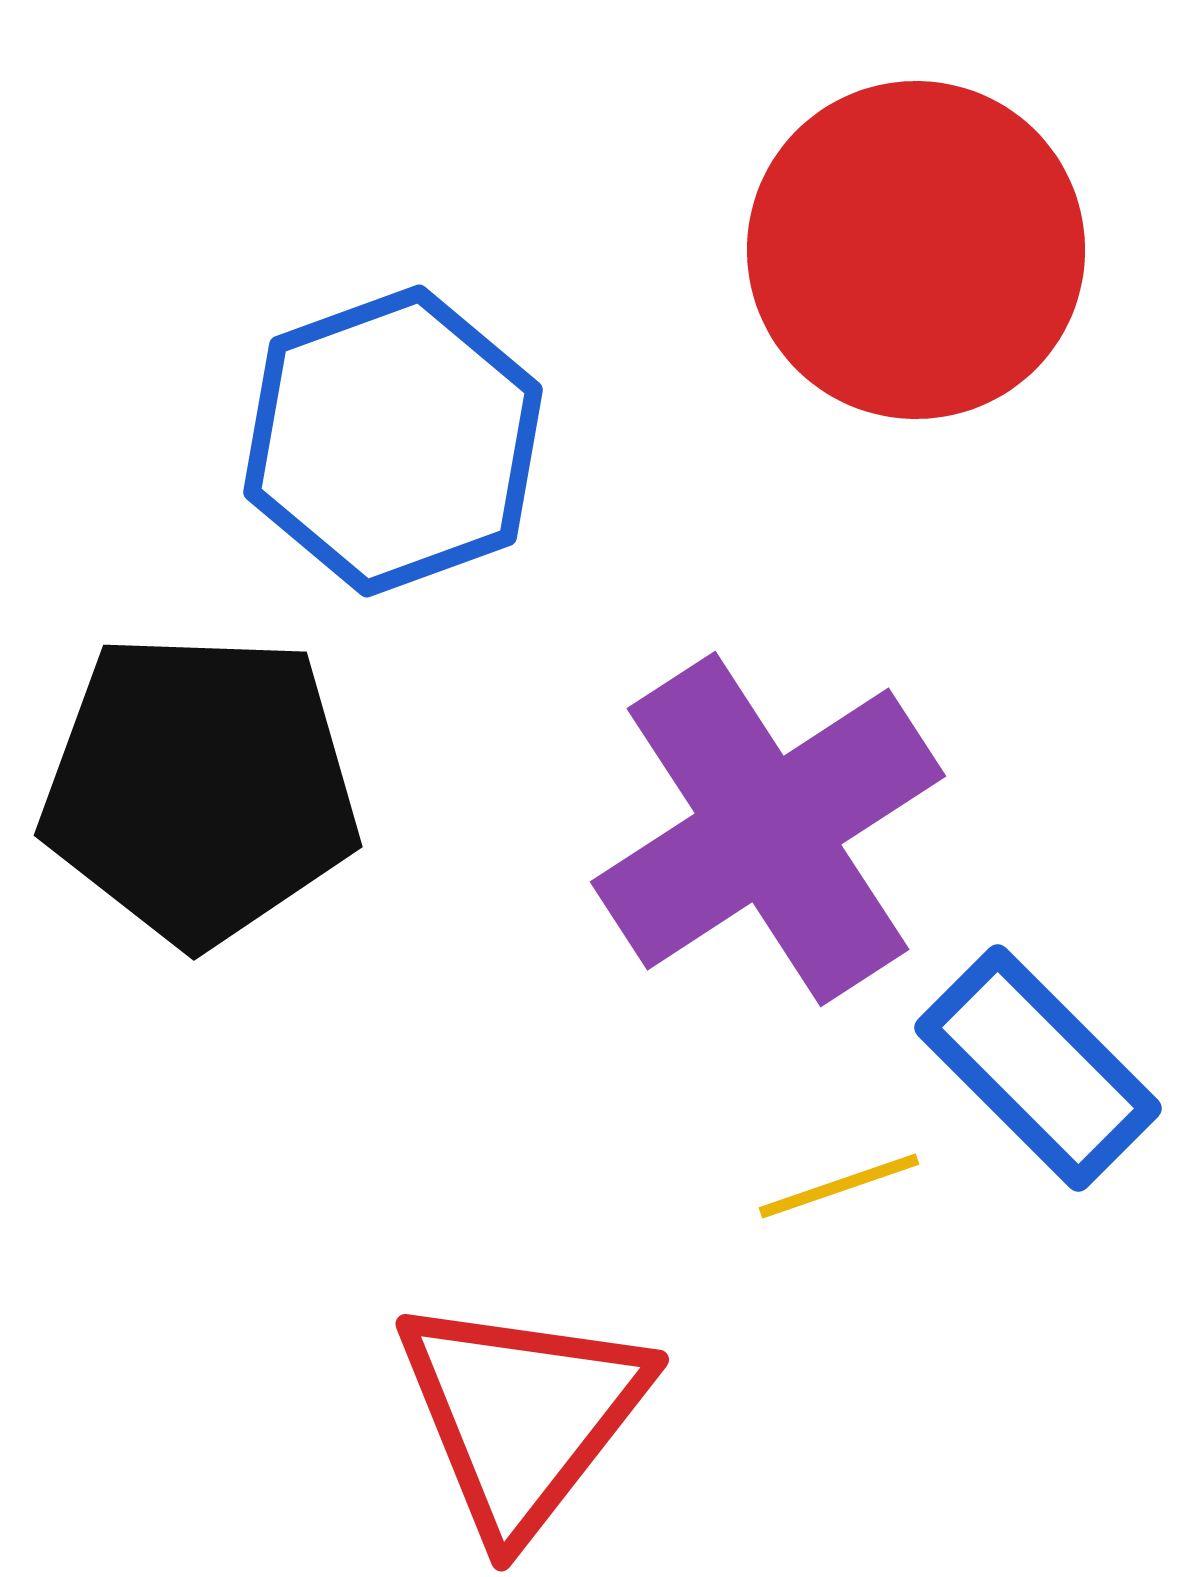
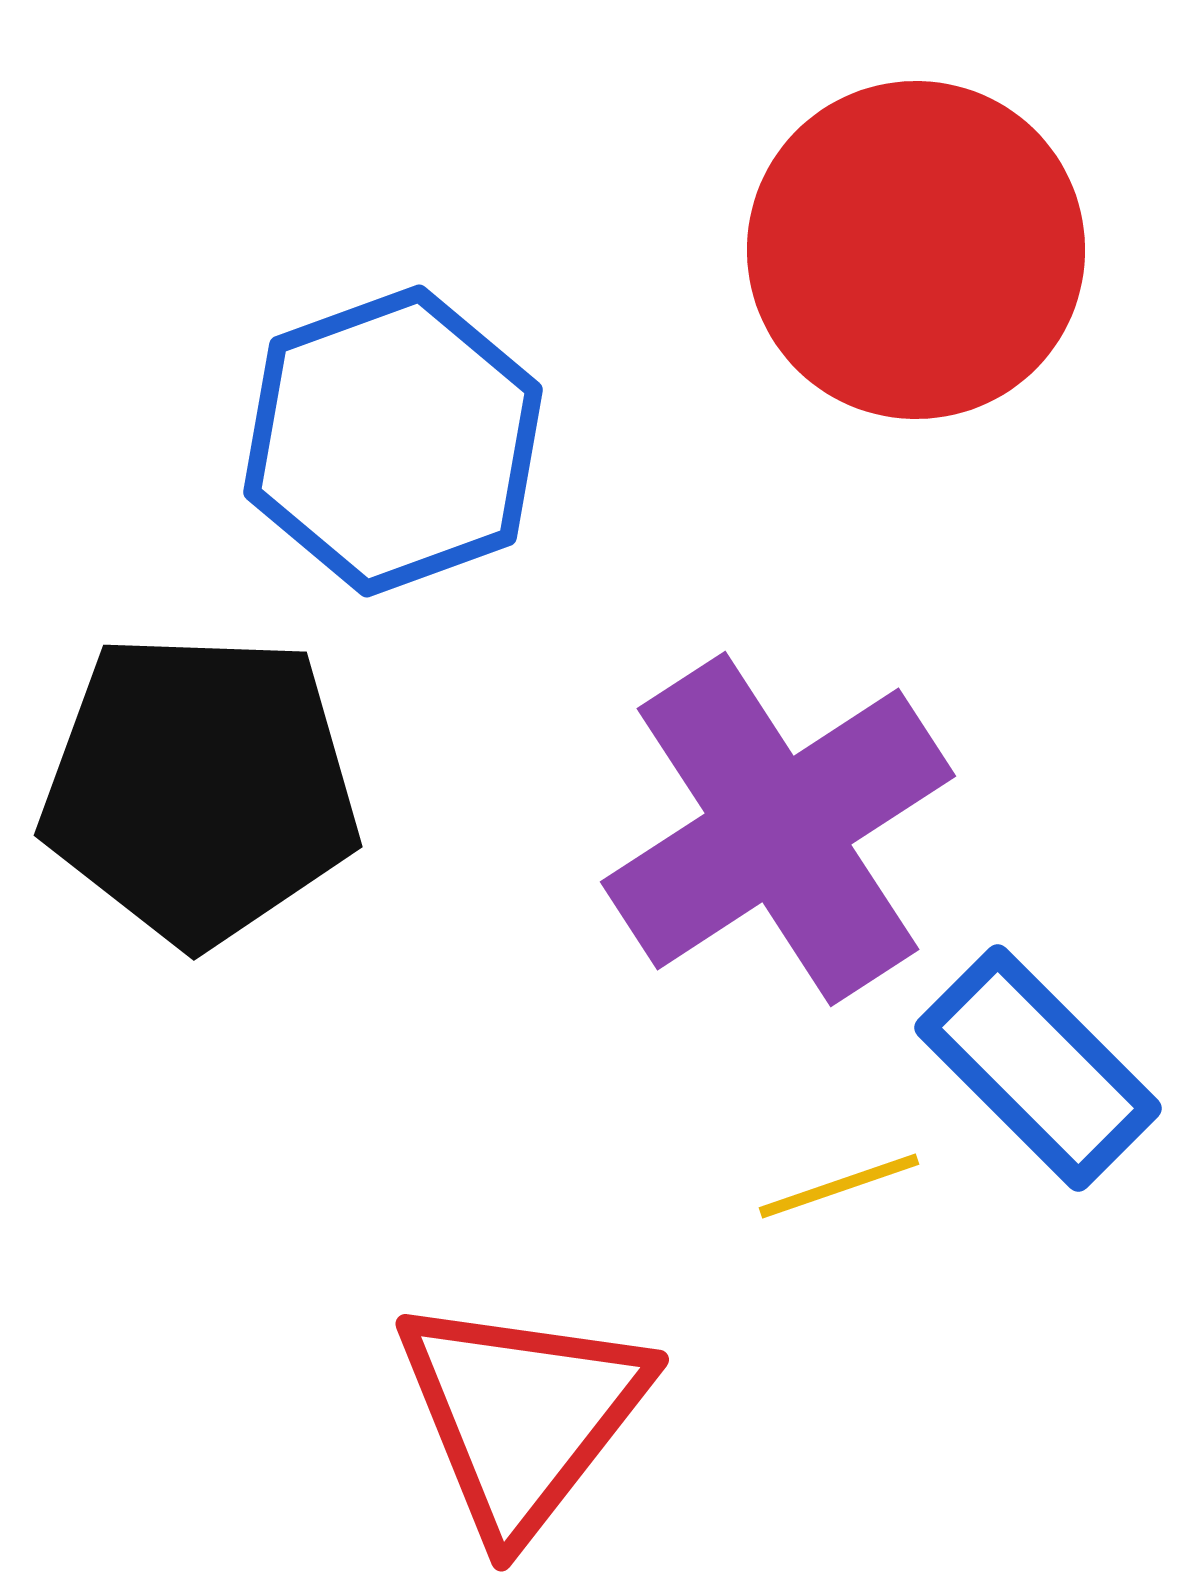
purple cross: moved 10 px right
